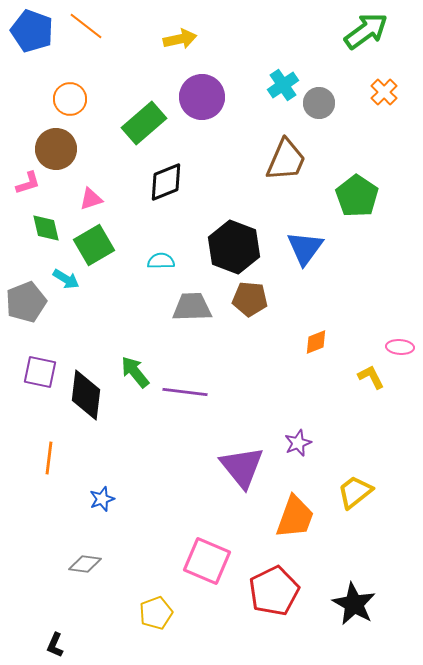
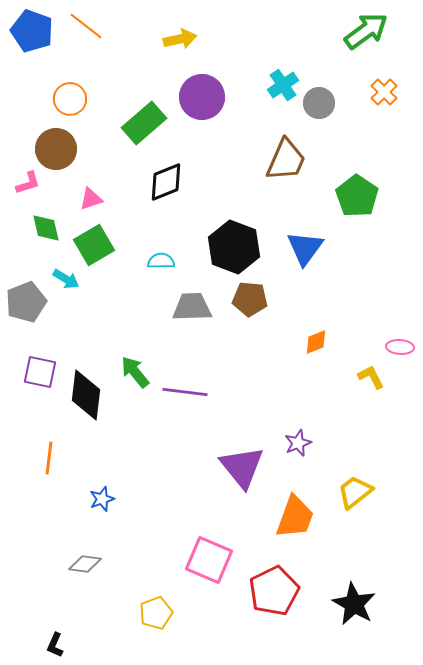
pink square at (207, 561): moved 2 px right, 1 px up
